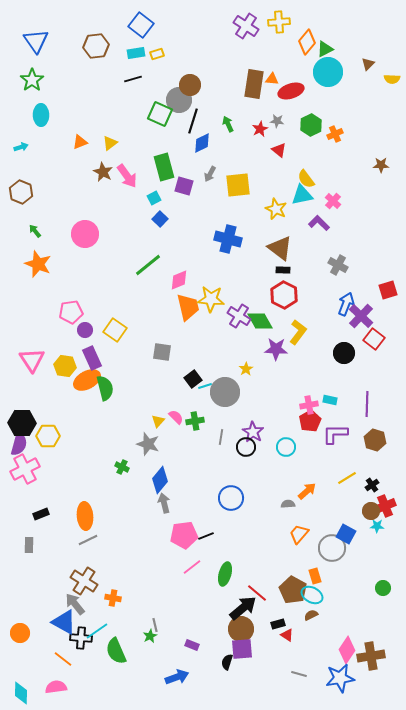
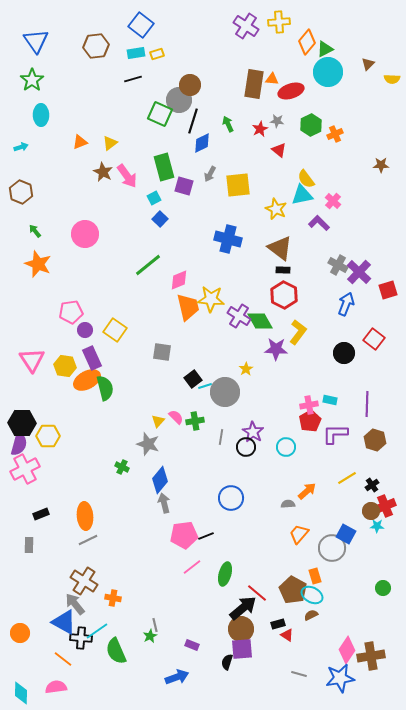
purple cross at (361, 316): moved 2 px left, 44 px up
